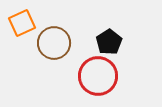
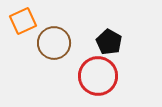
orange square: moved 1 px right, 2 px up
black pentagon: rotated 10 degrees counterclockwise
